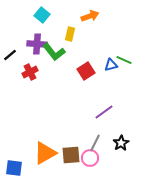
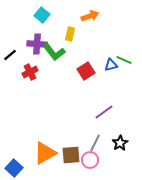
black star: moved 1 px left
pink circle: moved 2 px down
blue square: rotated 36 degrees clockwise
